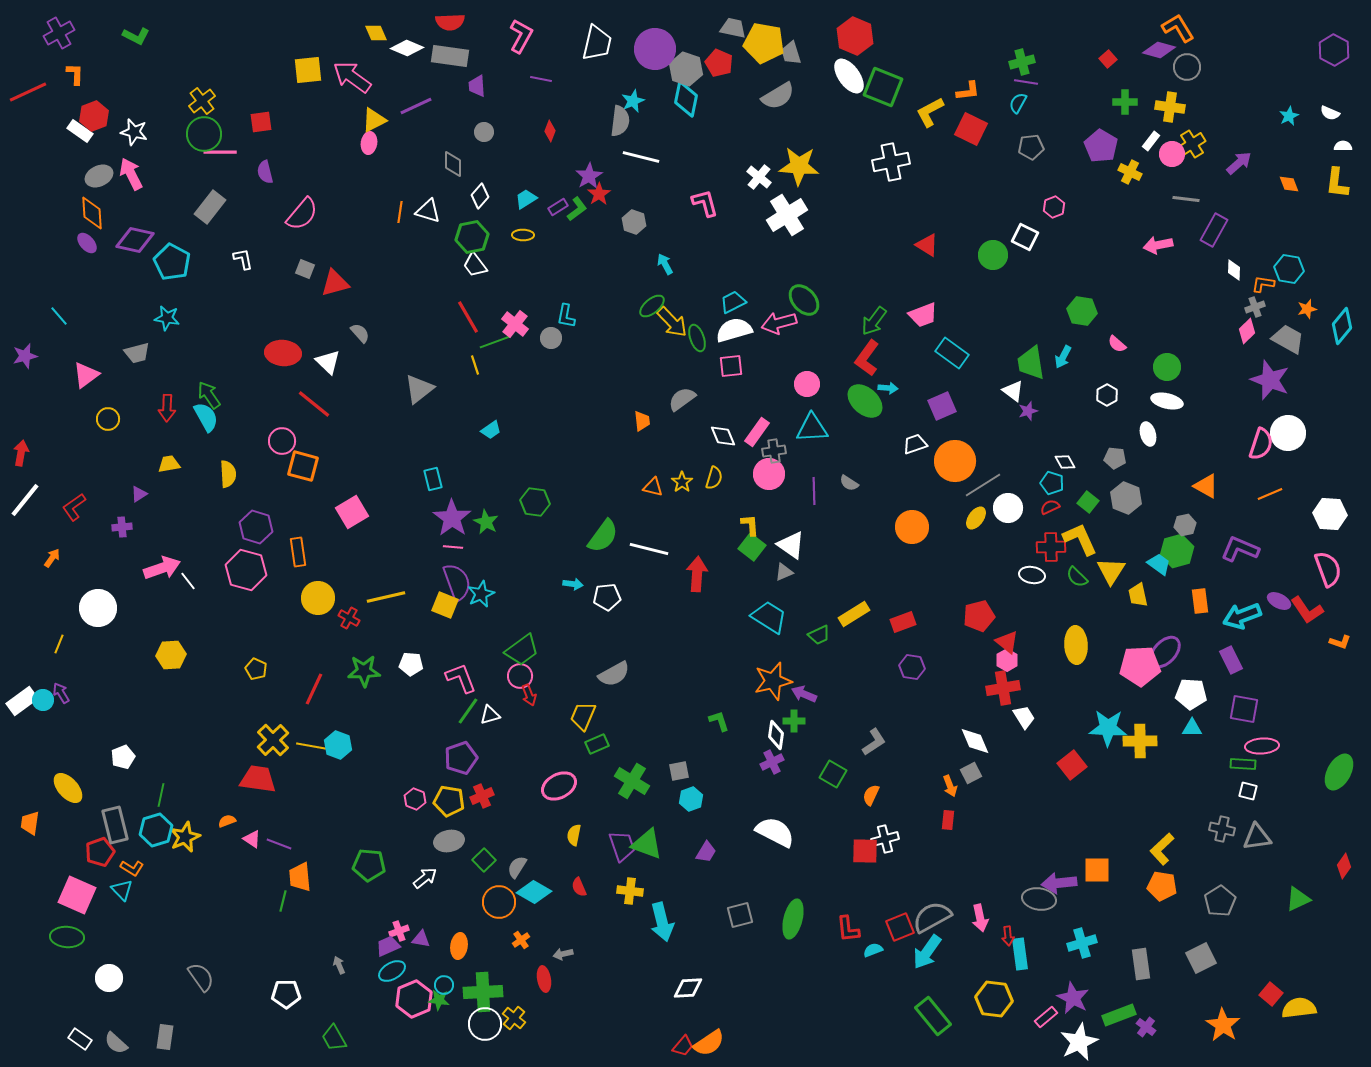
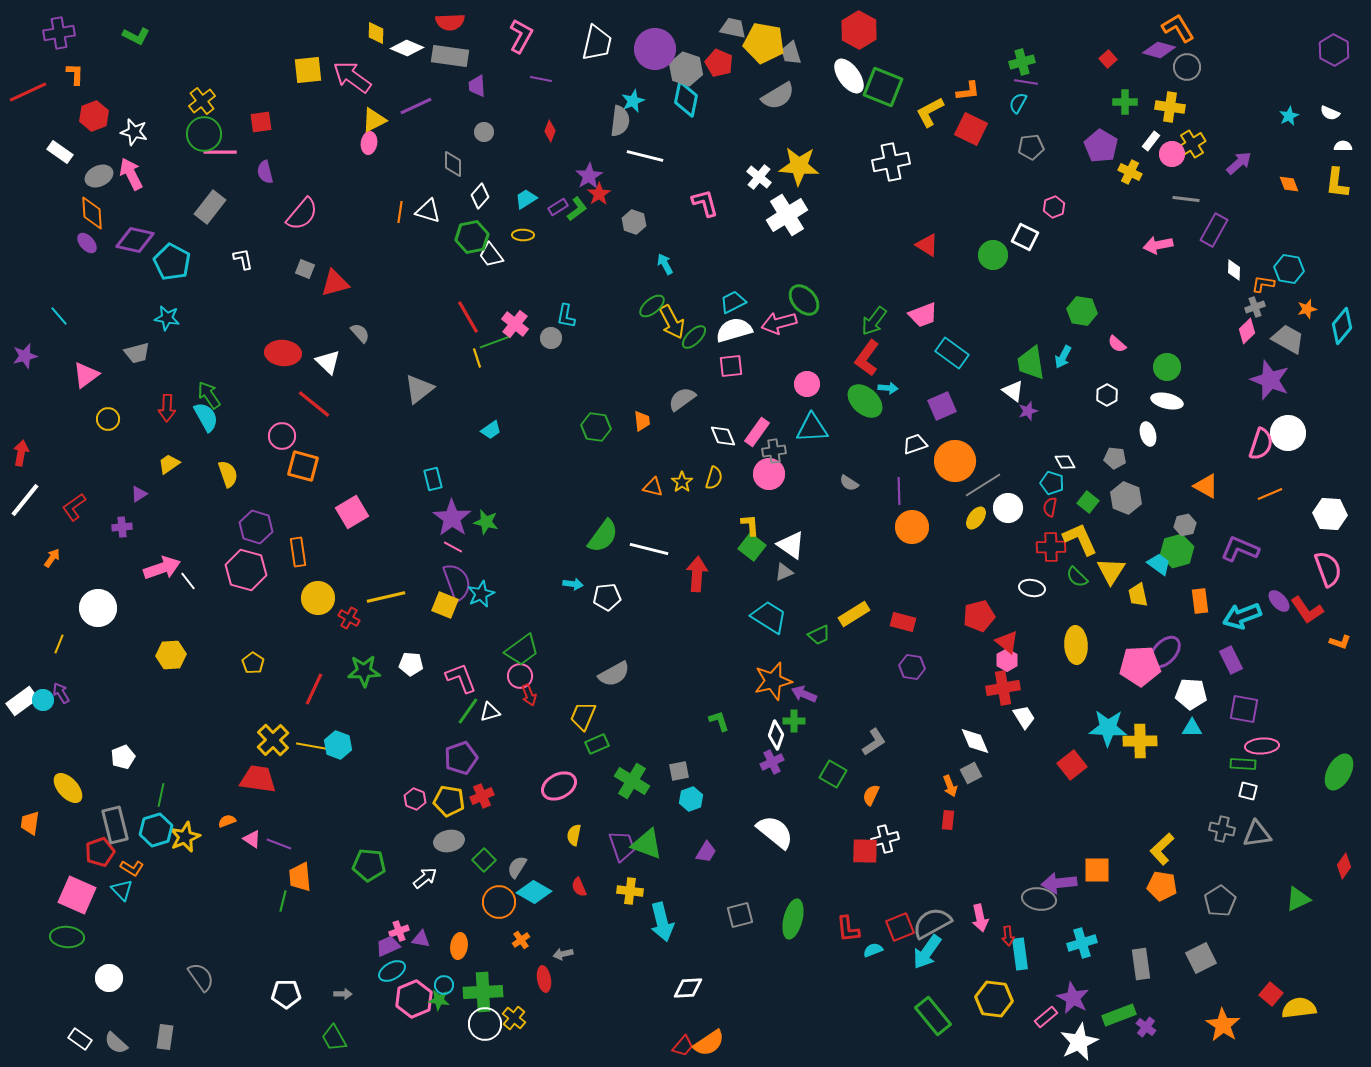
purple cross at (59, 33): rotated 20 degrees clockwise
yellow diamond at (376, 33): rotated 25 degrees clockwise
red hexagon at (855, 36): moved 4 px right, 6 px up; rotated 6 degrees clockwise
white rectangle at (80, 131): moved 20 px left, 21 px down
white line at (641, 157): moved 4 px right, 1 px up
white trapezoid at (475, 265): moved 16 px right, 10 px up
yellow arrow at (672, 322): rotated 16 degrees clockwise
green ellipse at (697, 338): moved 3 px left, 1 px up; rotated 64 degrees clockwise
yellow line at (475, 365): moved 2 px right, 7 px up
pink circle at (282, 441): moved 5 px up
yellow trapezoid at (169, 464): rotated 25 degrees counterclockwise
yellow semicircle at (228, 474): rotated 16 degrees counterclockwise
purple line at (814, 491): moved 85 px right
green hexagon at (535, 502): moved 61 px right, 75 px up
red semicircle at (1050, 507): rotated 54 degrees counterclockwise
green star at (486, 522): rotated 15 degrees counterclockwise
pink line at (453, 547): rotated 24 degrees clockwise
white ellipse at (1032, 575): moved 13 px down
purple ellipse at (1279, 601): rotated 20 degrees clockwise
red rectangle at (903, 622): rotated 35 degrees clockwise
yellow pentagon at (256, 669): moved 3 px left, 6 px up; rotated 10 degrees clockwise
white triangle at (490, 715): moved 3 px up
white diamond at (776, 735): rotated 12 degrees clockwise
white semicircle at (775, 832): rotated 12 degrees clockwise
gray triangle at (1257, 837): moved 3 px up
gray semicircle at (932, 917): moved 6 px down
gray arrow at (339, 965): moved 4 px right, 29 px down; rotated 114 degrees clockwise
